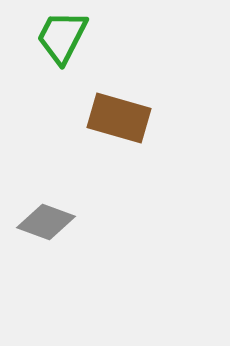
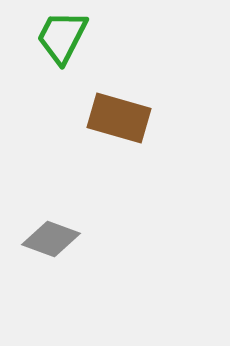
gray diamond: moved 5 px right, 17 px down
